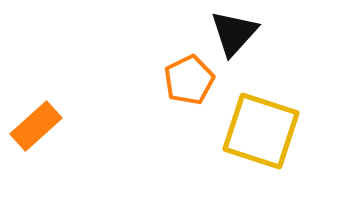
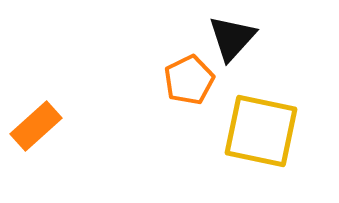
black triangle: moved 2 px left, 5 px down
yellow square: rotated 6 degrees counterclockwise
